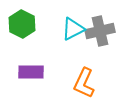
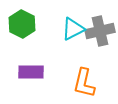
orange L-shape: rotated 12 degrees counterclockwise
